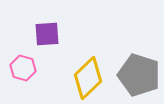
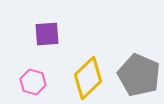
pink hexagon: moved 10 px right, 14 px down
gray pentagon: rotated 6 degrees clockwise
